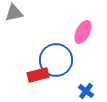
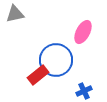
gray triangle: moved 1 px right, 1 px down
red rectangle: rotated 25 degrees counterclockwise
blue cross: moved 2 px left; rotated 28 degrees clockwise
